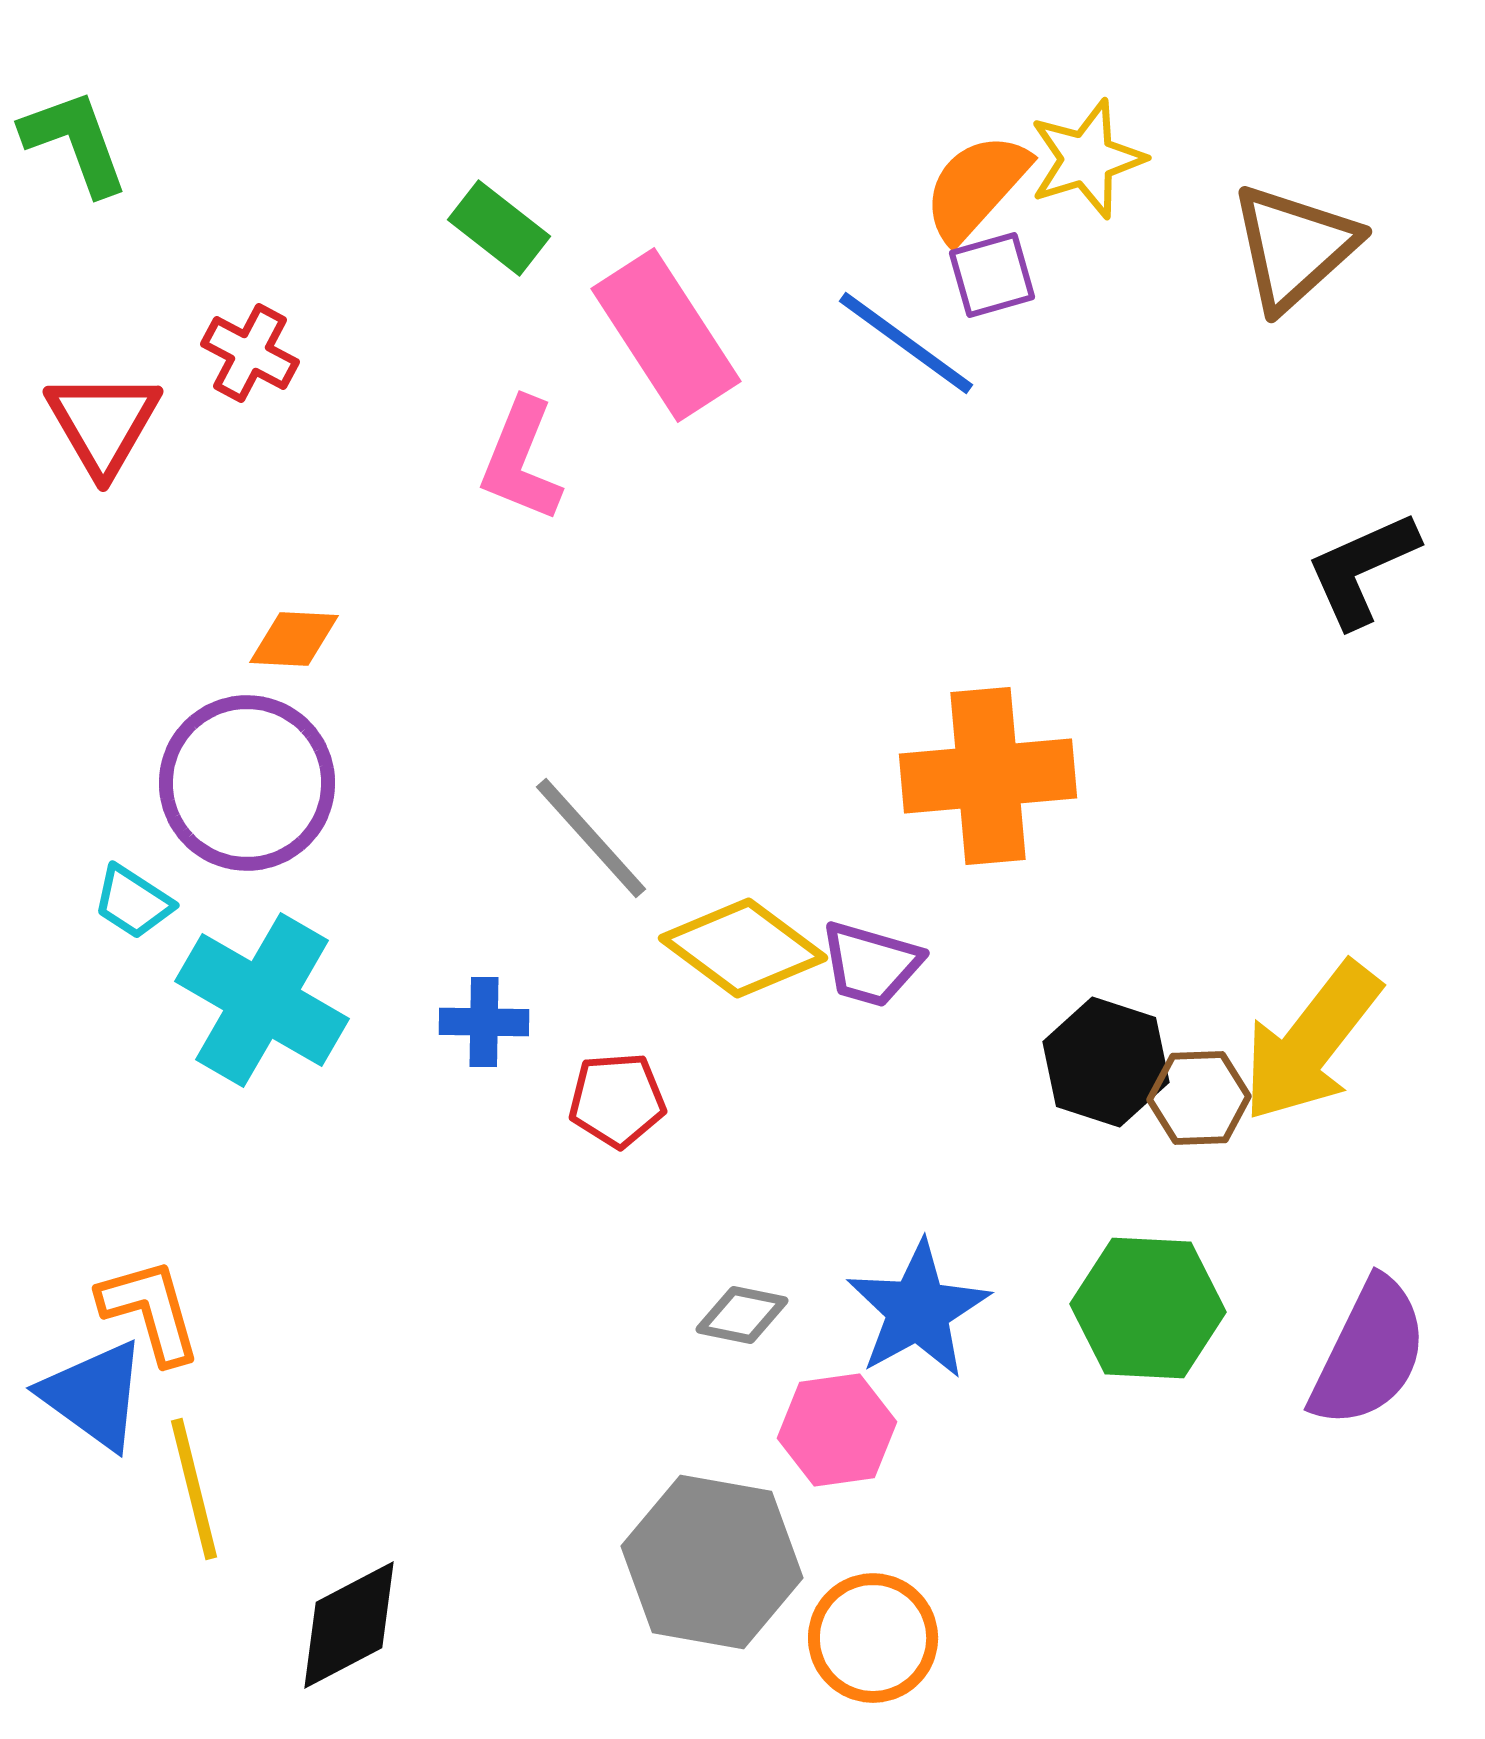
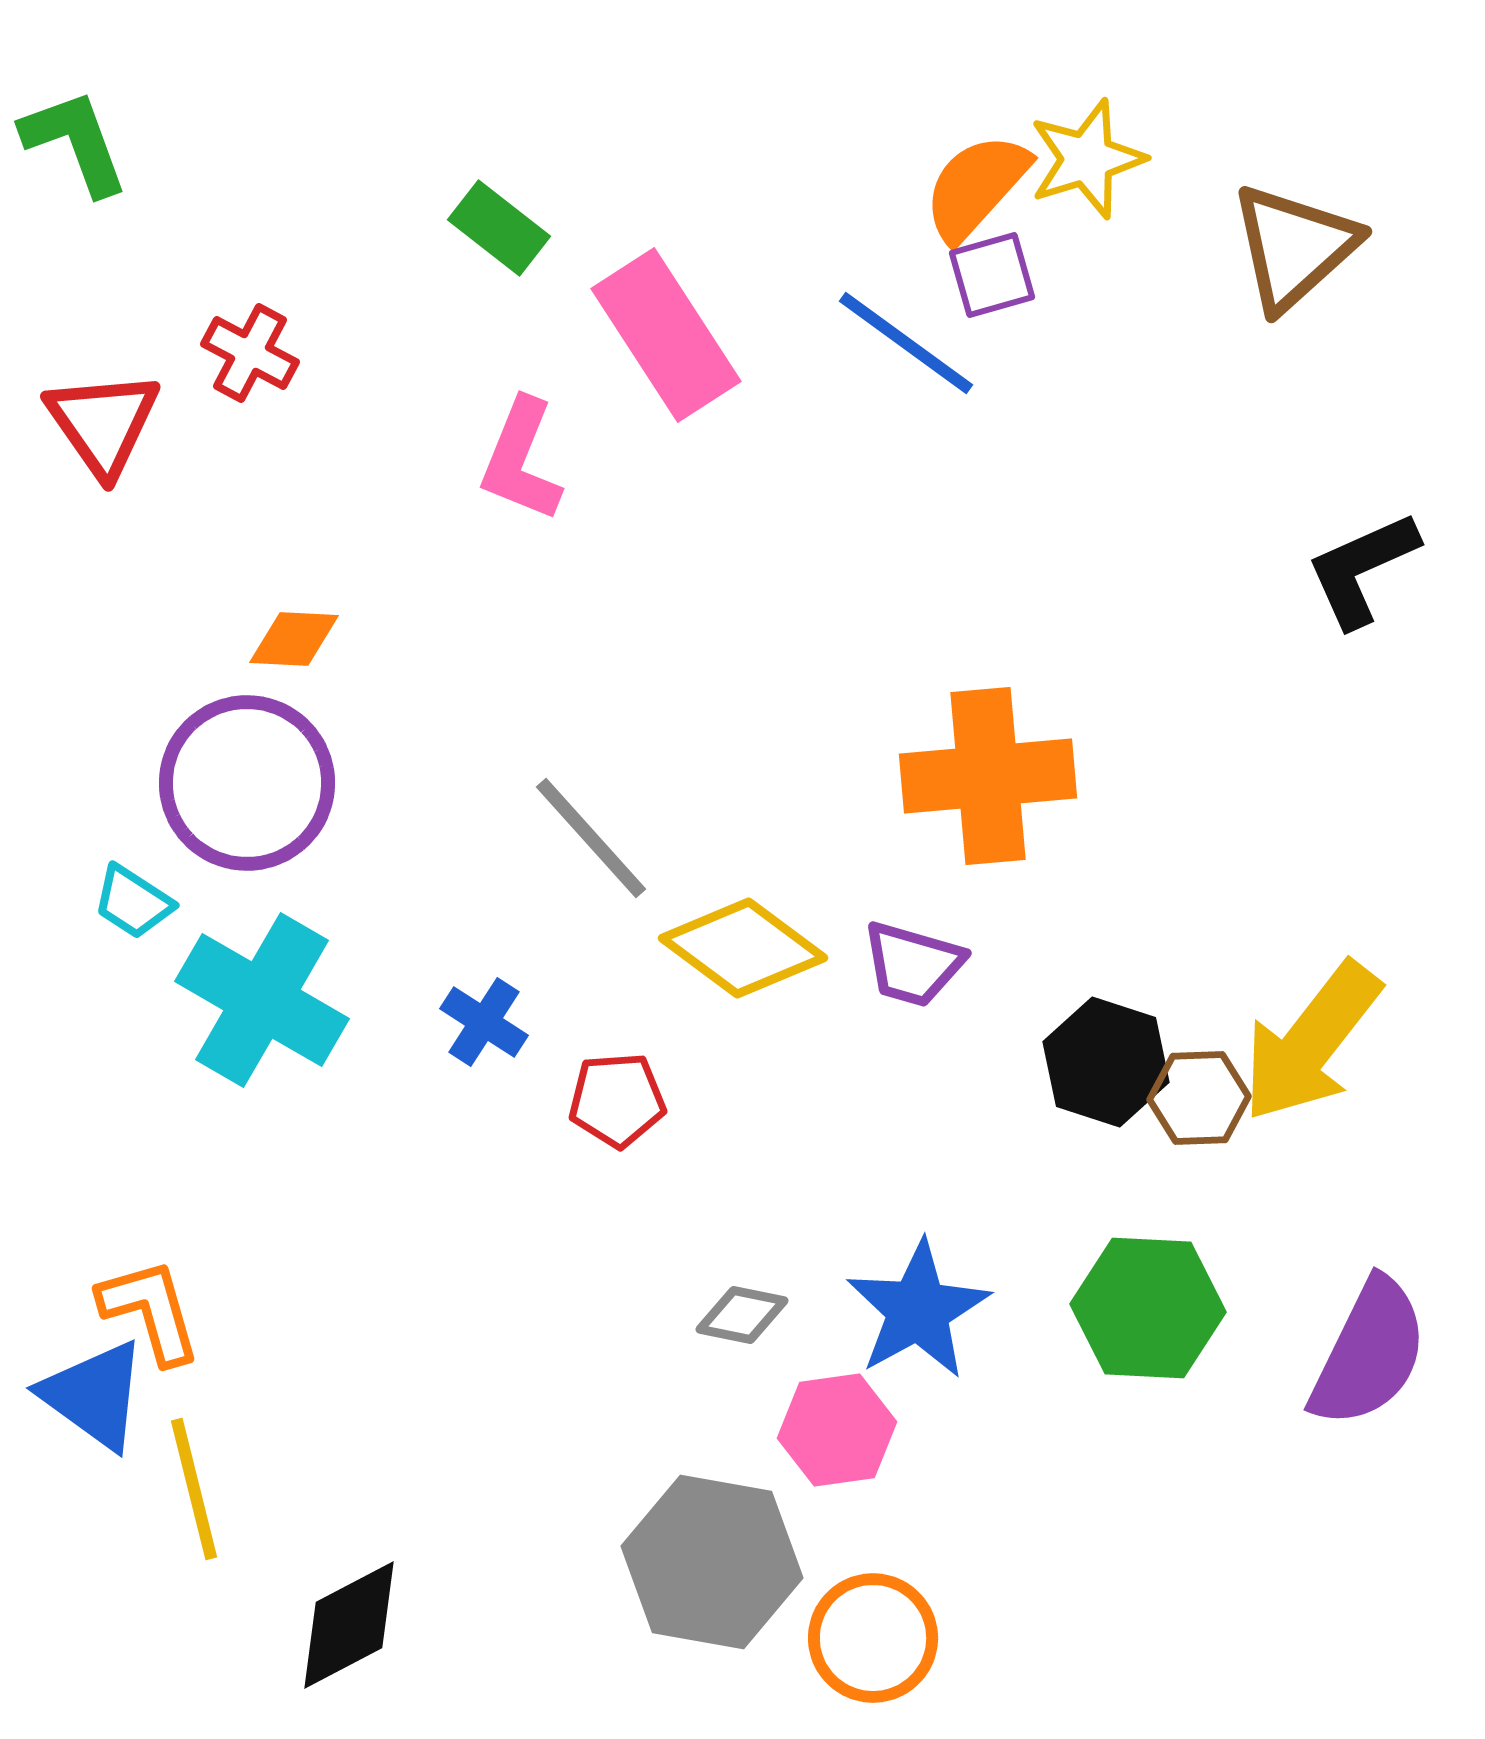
red triangle: rotated 5 degrees counterclockwise
purple trapezoid: moved 42 px right
blue cross: rotated 32 degrees clockwise
